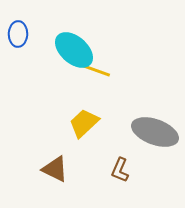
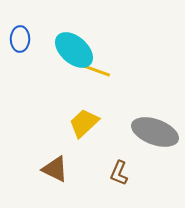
blue ellipse: moved 2 px right, 5 px down
brown L-shape: moved 1 px left, 3 px down
